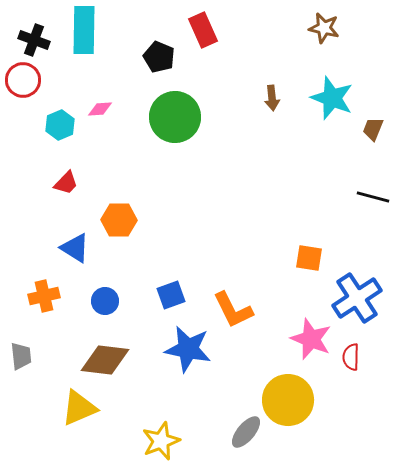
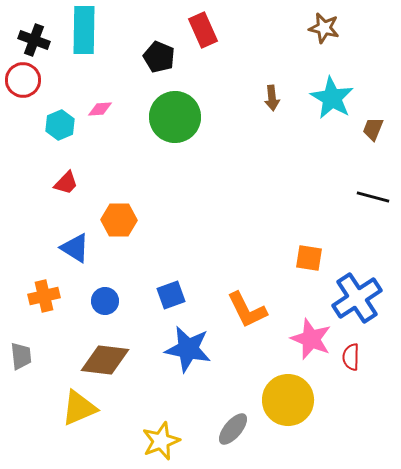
cyan star: rotated 9 degrees clockwise
orange L-shape: moved 14 px right
gray ellipse: moved 13 px left, 3 px up
